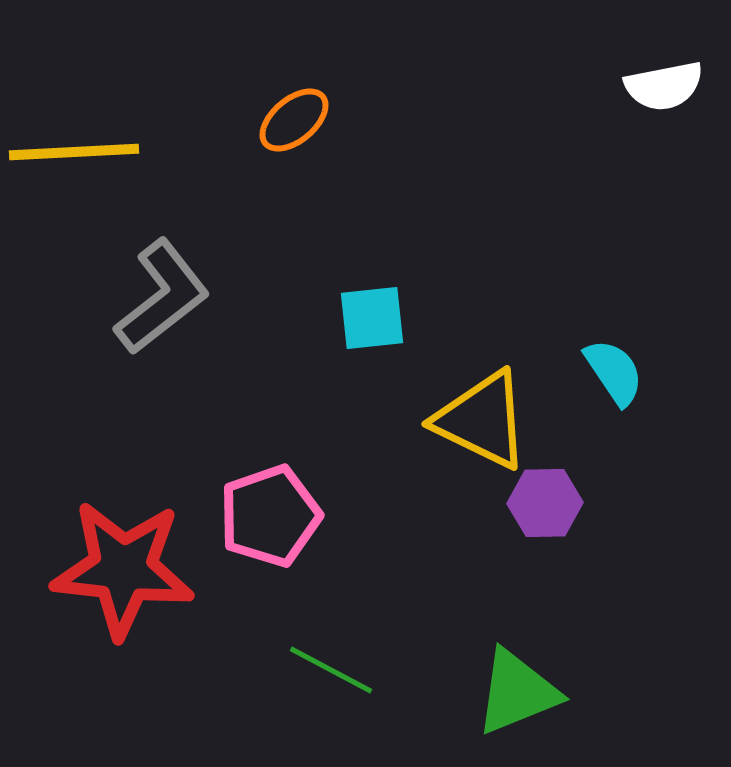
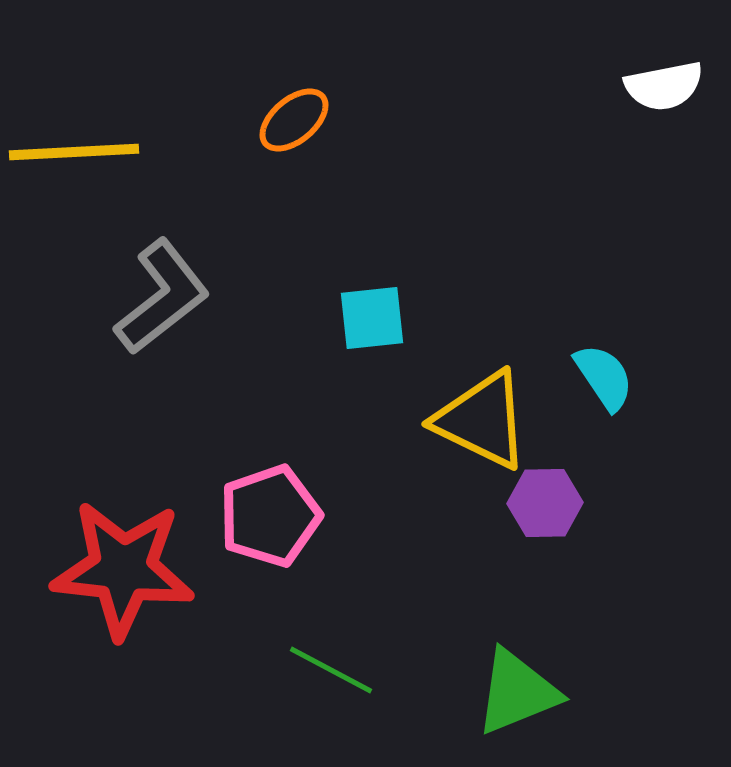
cyan semicircle: moved 10 px left, 5 px down
